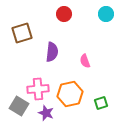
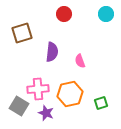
pink semicircle: moved 5 px left
